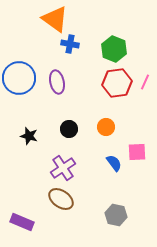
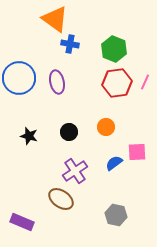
black circle: moved 3 px down
blue semicircle: rotated 90 degrees counterclockwise
purple cross: moved 12 px right, 3 px down
